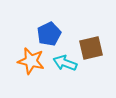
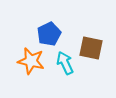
brown square: rotated 25 degrees clockwise
cyan arrow: rotated 45 degrees clockwise
